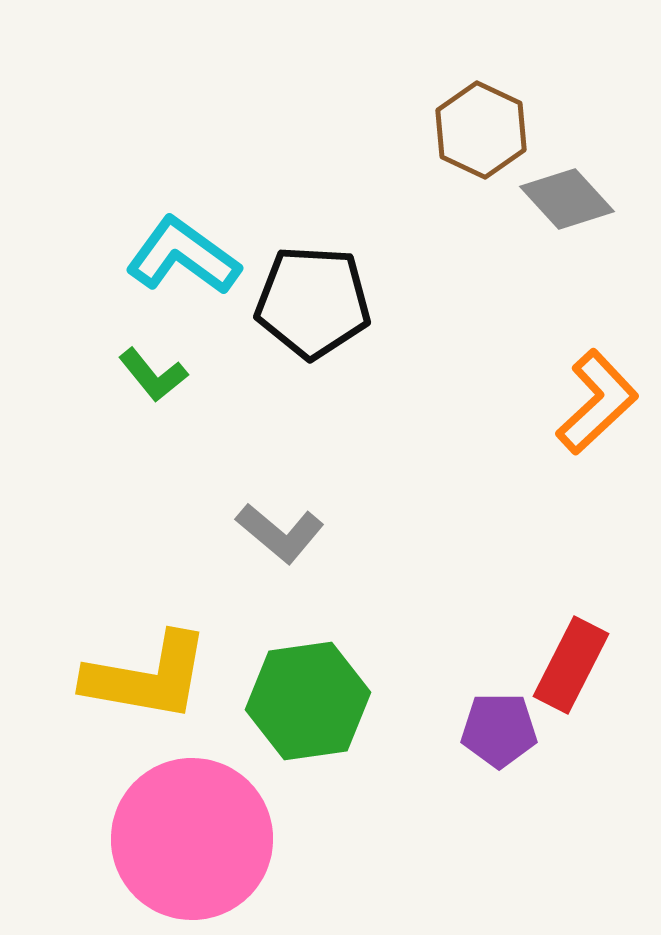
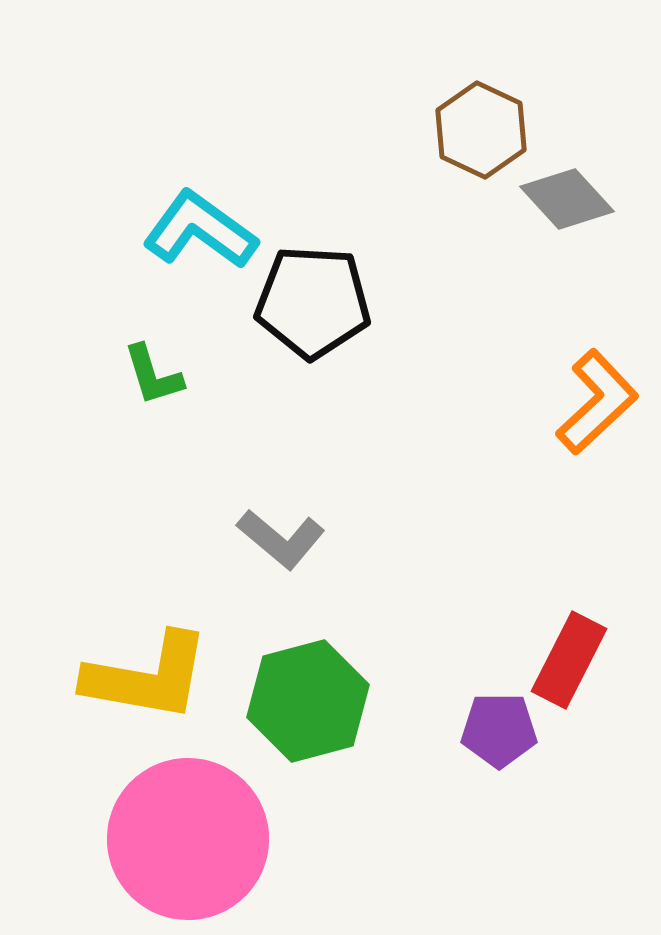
cyan L-shape: moved 17 px right, 26 px up
green L-shape: rotated 22 degrees clockwise
gray L-shape: moved 1 px right, 6 px down
red rectangle: moved 2 px left, 5 px up
green hexagon: rotated 7 degrees counterclockwise
pink circle: moved 4 px left
